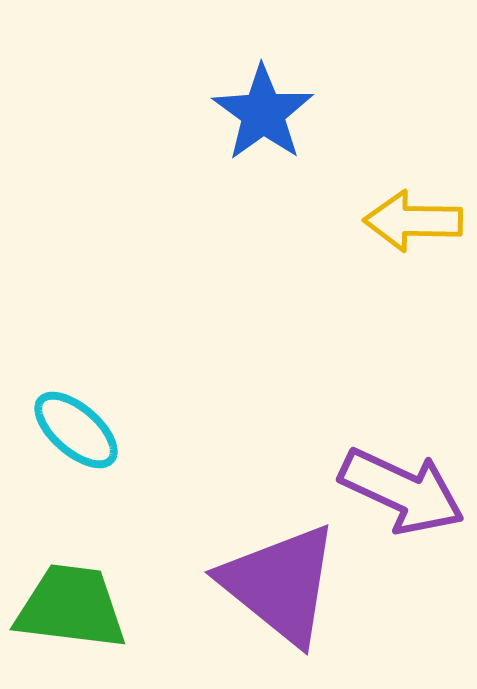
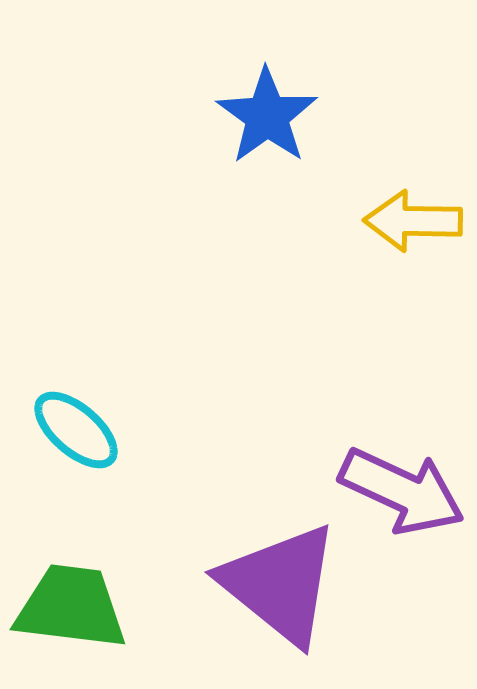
blue star: moved 4 px right, 3 px down
